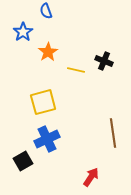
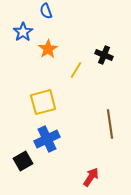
orange star: moved 3 px up
black cross: moved 6 px up
yellow line: rotated 72 degrees counterclockwise
brown line: moved 3 px left, 9 px up
